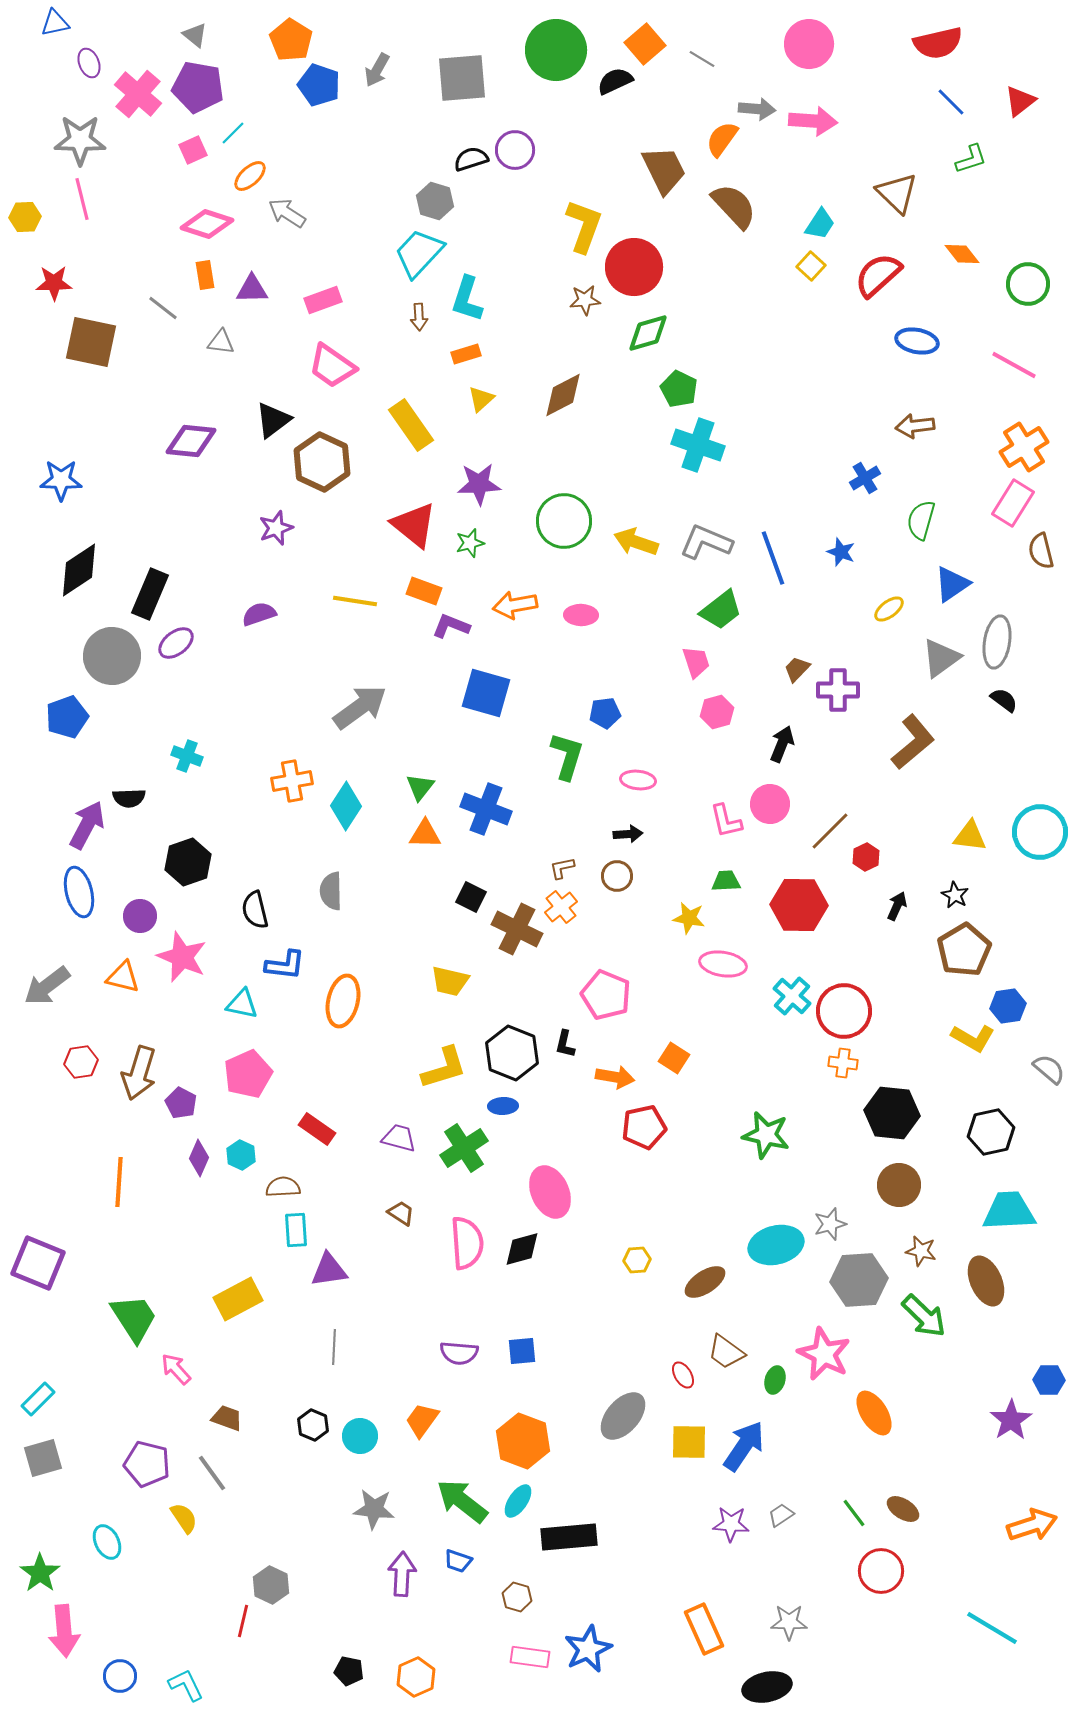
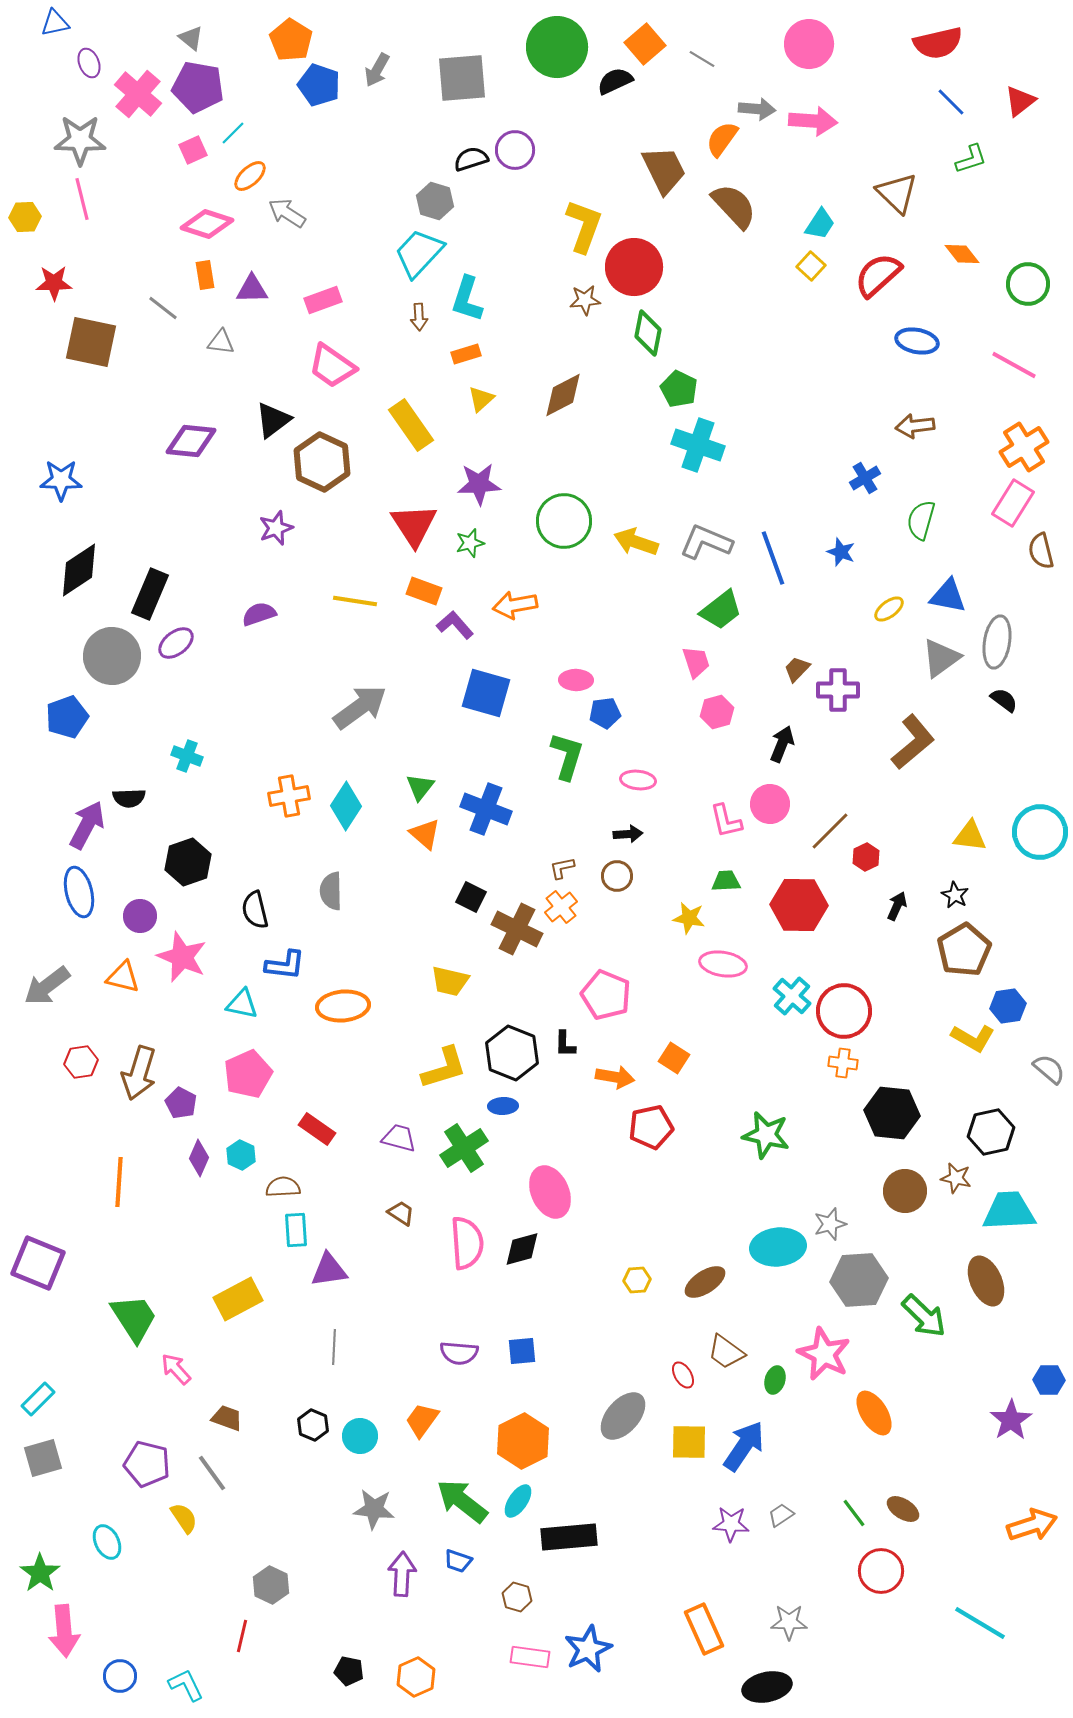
gray triangle at (195, 35): moved 4 px left, 3 px down
green circle at (556, 50): moved 1 px right, 3 px up
green diamond at (648, 333): rotated 63 degrees counterclockwise
red triangle at (414, 525): rotated 18 degrees clockwise
blue triangle at (952, 584): moved 4 px left, 12 px down; rotated 45 degrees clockwise
pink ellipse at (581, 615): moved 5 px left, 65 px down
purple L-shape at (451, 626): moved 4 px right, 1 px up; rotated 27 degrees clockwise
orange cross at (292, 781): moved 3 px left, 15 px down
orange triangle at (425, 834): rotated 40 degrees clockwise
orange ellipse at (343, 1001): moved 5 px down; rotated 72 degrees clockwise
black L-shape at (565, 1044): rotated 12 degrees counterclockwise
red pentagon at (644, 1127): moved 7 px right
brown circle at (899, 1185): moved 6 px right, 6 px down
cyan ellipse at (776, 1245): moved 2 px right, 2 px down; rotated 8 degrees clockwise
brown star at (921, 1251): moved 35 px right, 73 px up
yellow hexagon at (637, 1260): moved 20 px down
orange hexagon at (523, 1441): rotated 12 degrees clockwise
red line at (243, 1621): moved 1 px left, 15 px down
cyan line at (992, 1628): moved 12 px left, 5 px up
